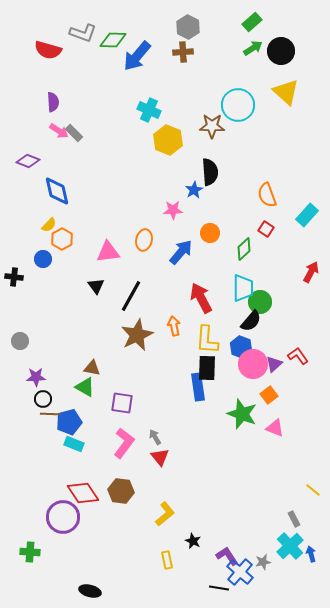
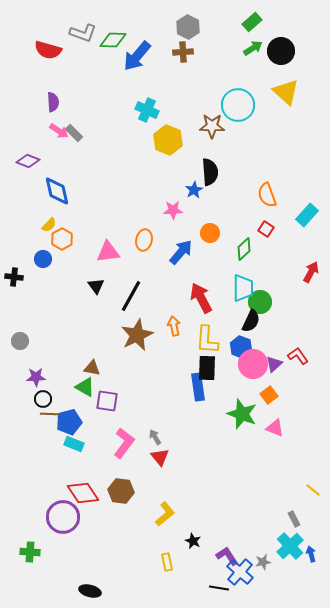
cyan cross at (149, 110): moved 2 px left
black semicircle at (251, 321): rotated 15 degrees counterclockwise
purple square at (122, 403): moved 15 px left, 2 px up
yellow rectangle at (167, 560): moved 2 px down
